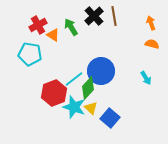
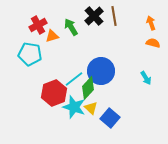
orange triangle: moved 1 px left, 1 px down; rotated 48 degrees counterclockwise
orange semicircle: moved 1 px right, 1 px up
